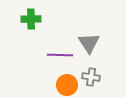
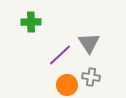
green cross: moved 3 px down
purple line: rotated 45 degrees counterclockwise
